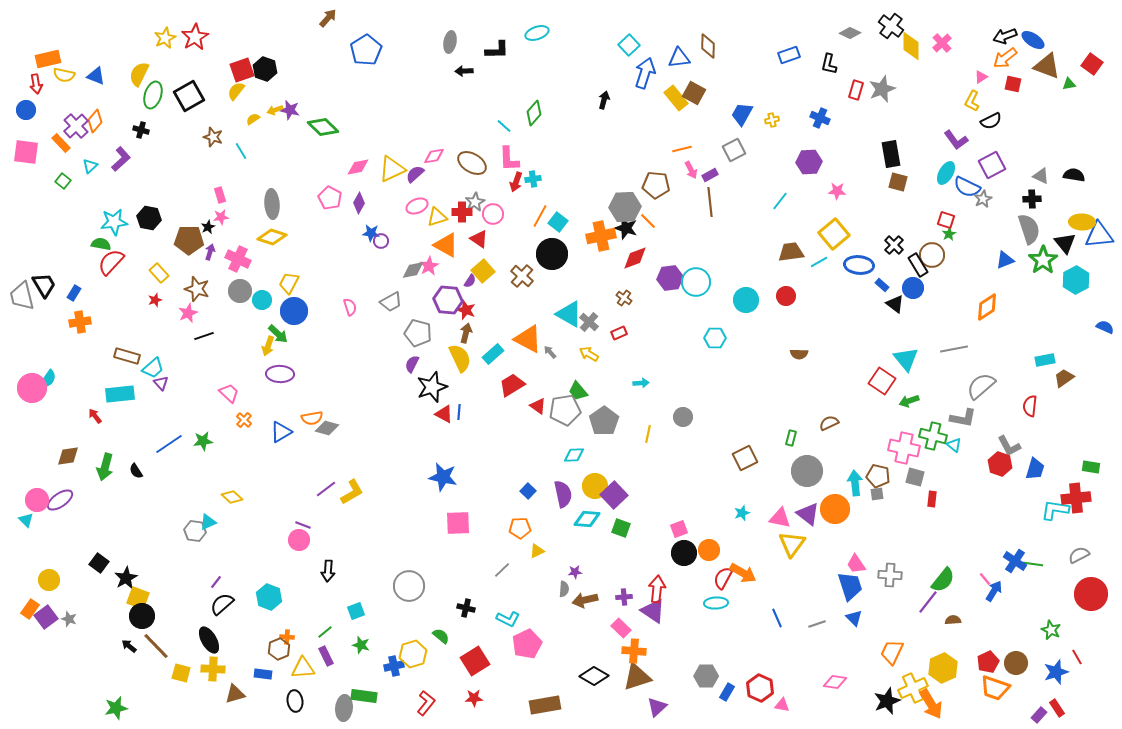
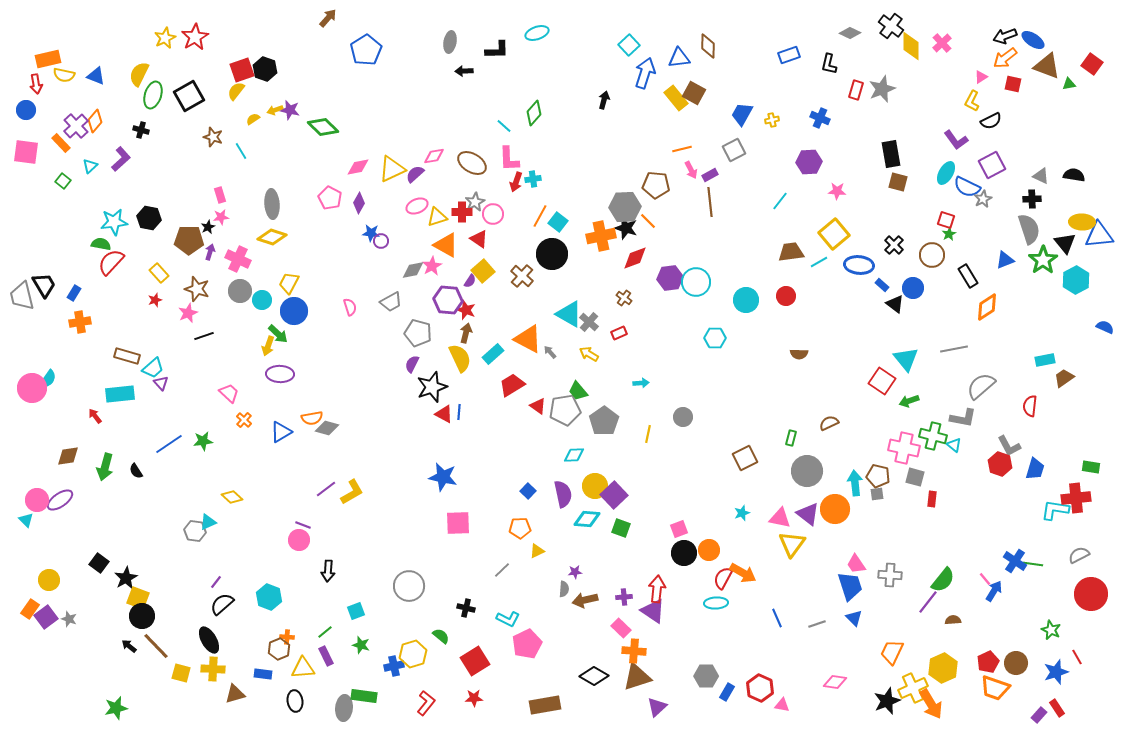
black rectangle at (918, 265): moved 50 px right, 11 px down
pink star at (429, 266): moved 3 px right
